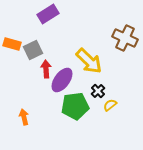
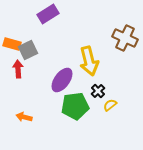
gray square: moved 5 px left
yellow arrow: rotated 32 degrees clockwise
red arrow: moved 28 px left
orange arrow: rotated 63 degrees counterclockwise
